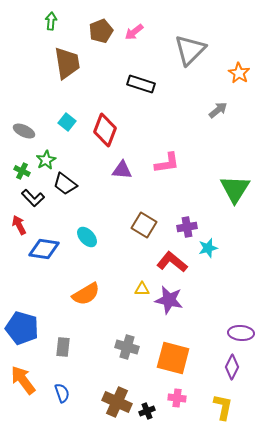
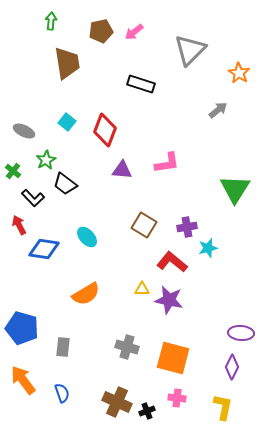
brown pentagon: rotated 10 degrees clockwise
green cross: moved 9 px left; rotated 14 degrees clockwise
